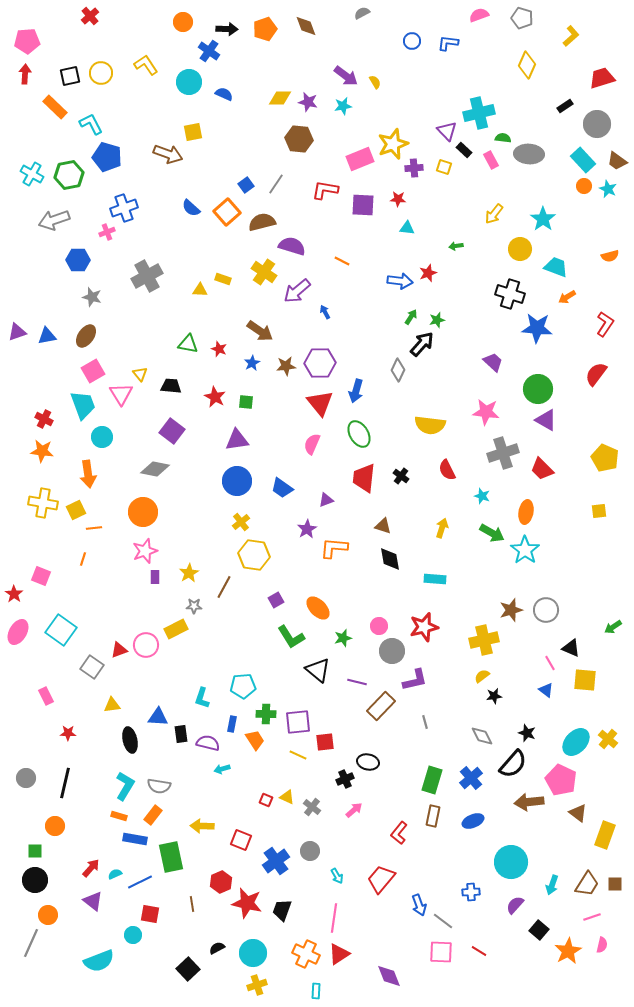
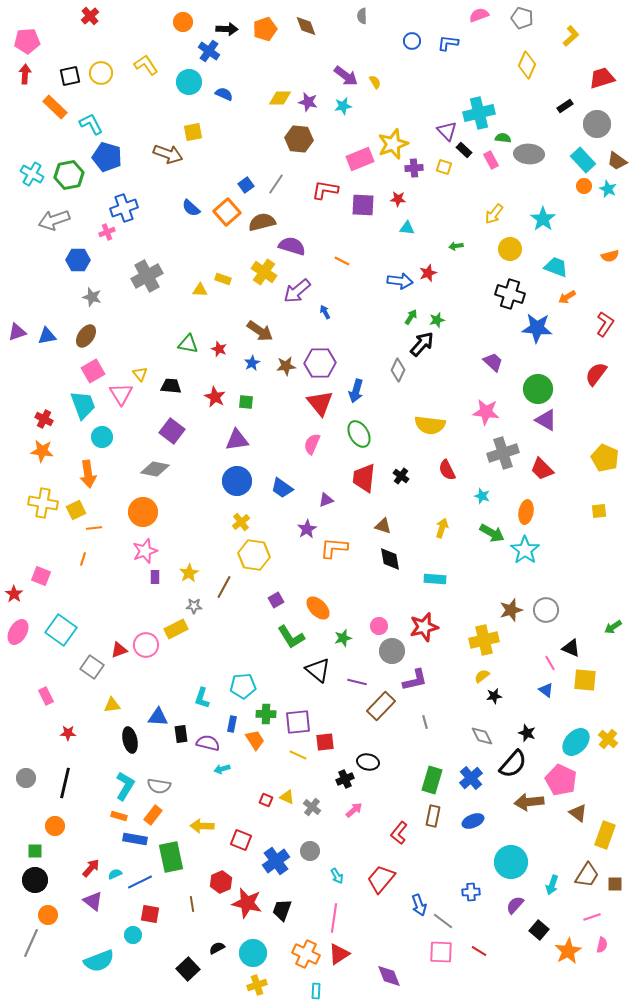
gray semicircle at (362, 13): moved 3 px down; rotated 63 degrees counterclockwise
yellow circle at (520, 249): moved 10 px left
brown trapezoid at (587, 884): moved 9 px up
